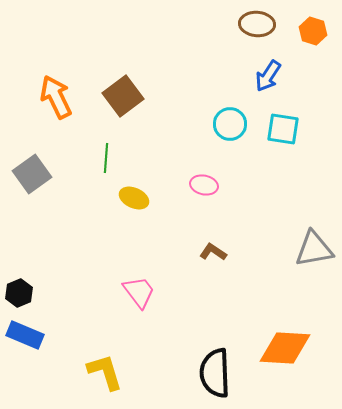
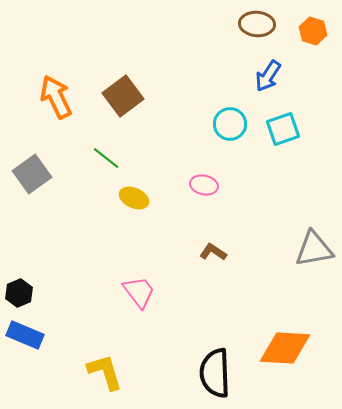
cyan square: rotated 28 degrees counterclockwise
green line: rotated 56 degrees counterclockwise
